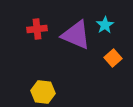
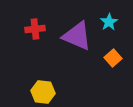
cyan star: moved 4 px right, 3 px up
red cross: moved 2 px left
purple triangle: moved 1 px right, 1 px down
